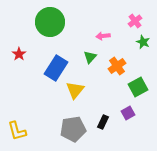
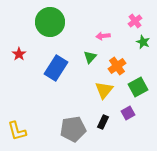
yellow triangle: moved 29 px right
